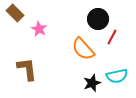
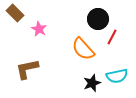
brown L-shape: rotated 95 degrees counterclockwise
